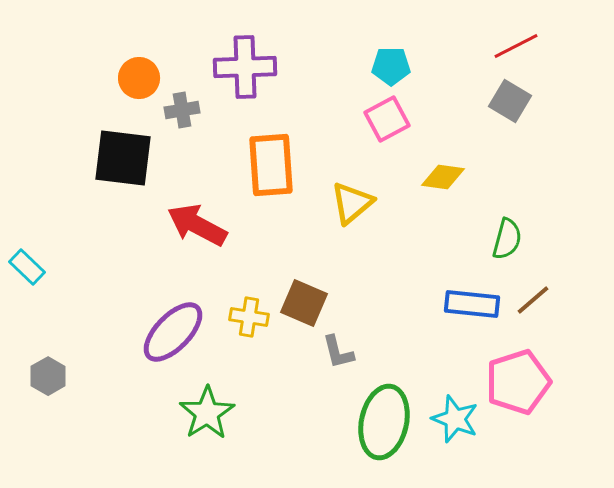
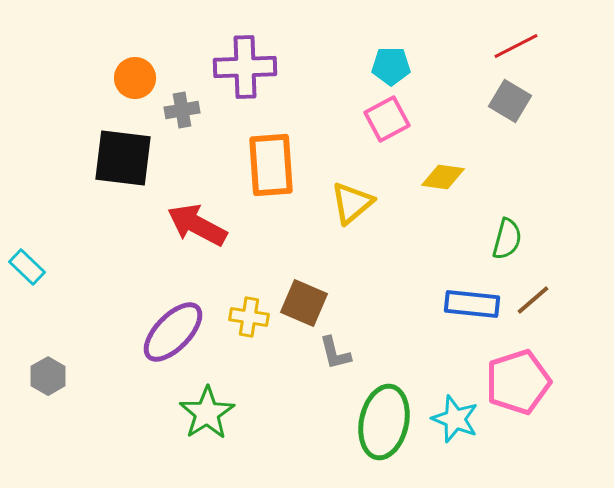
orange circle: moved 4 px left
gray L-shape: moved 3 px left, 1 px down
